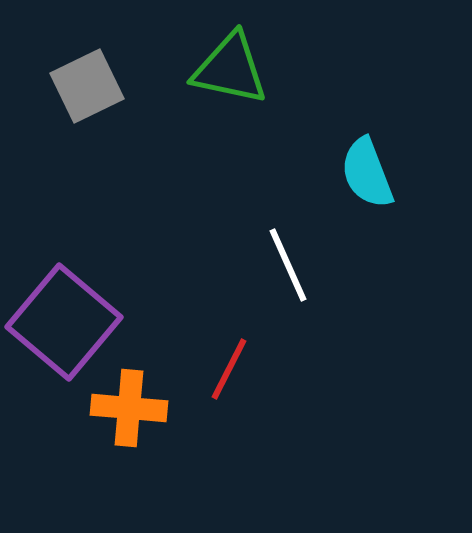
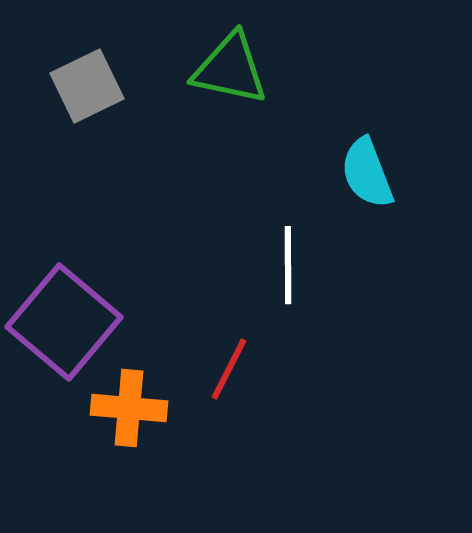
white line: rotated 24 degrees clockwise
